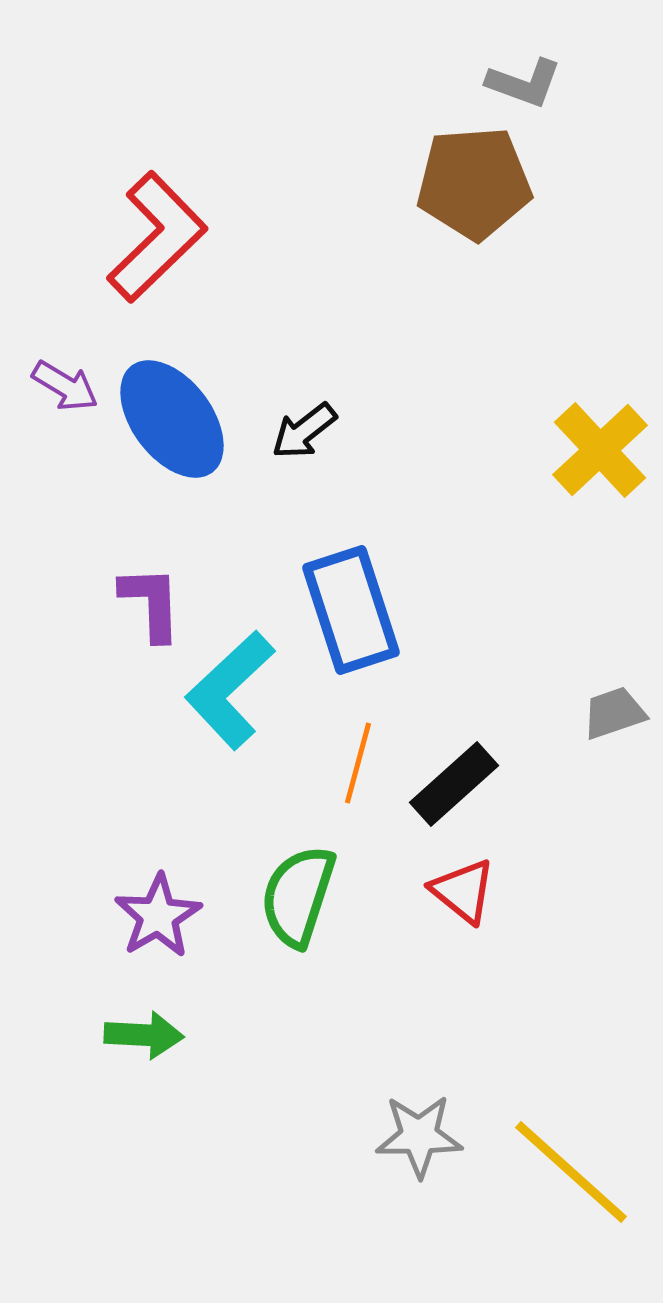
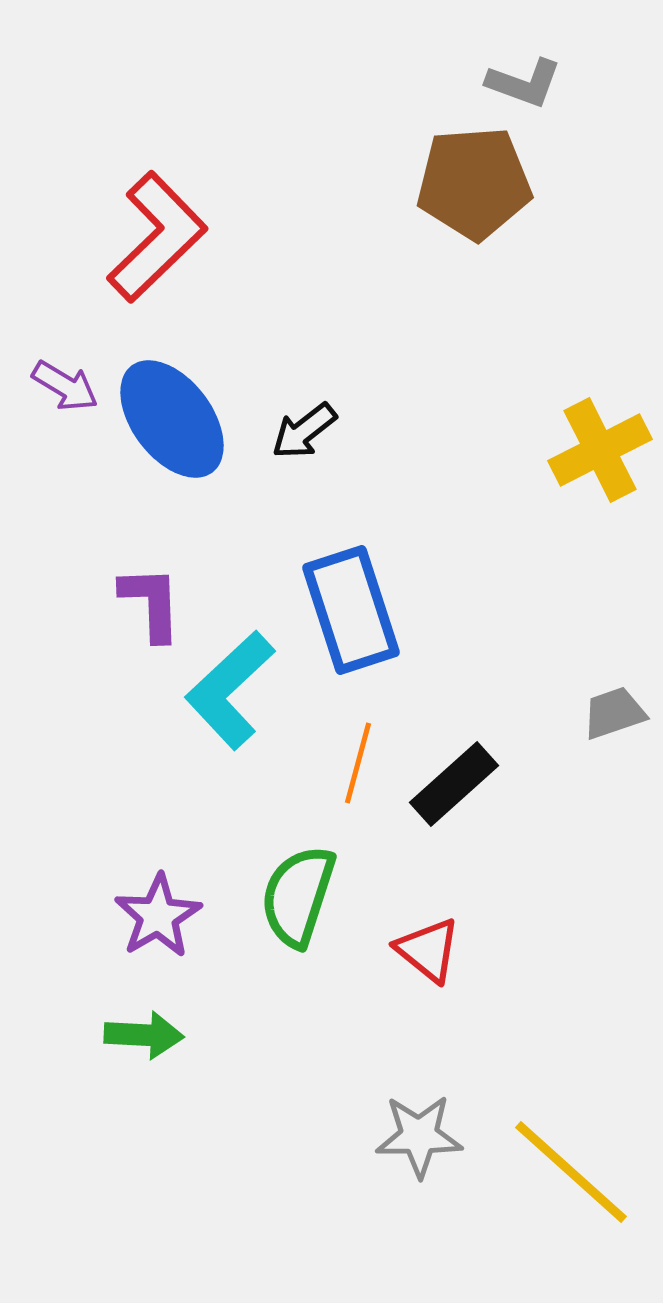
yellow cross: rotated 16 degrees clockwise
red triangle: moved 35 px left, 59 px down
